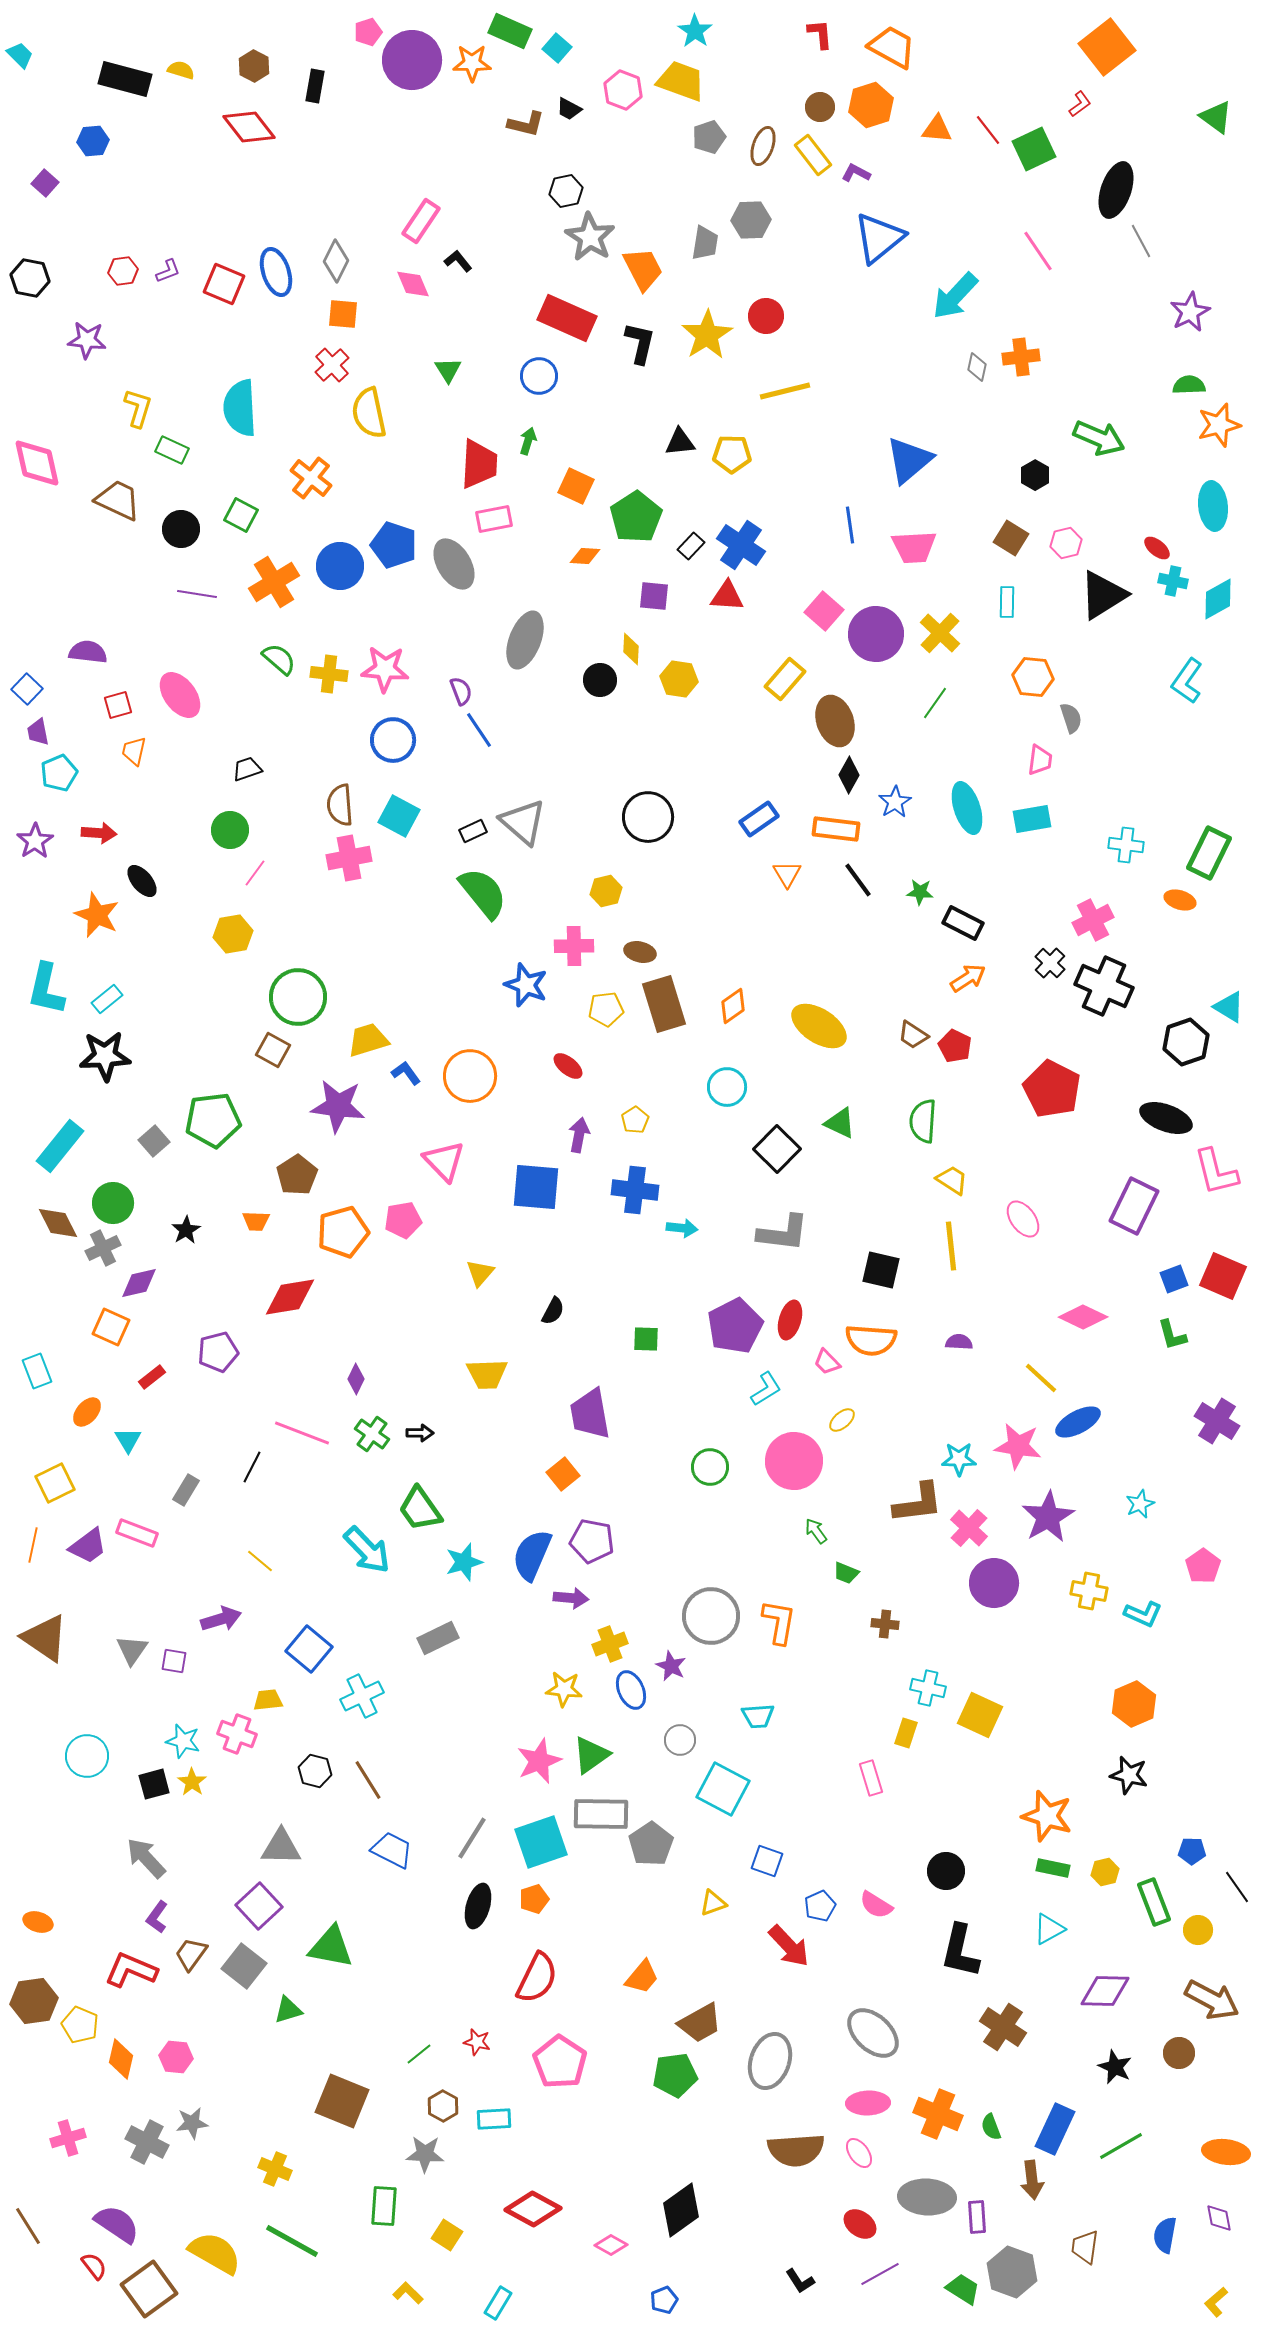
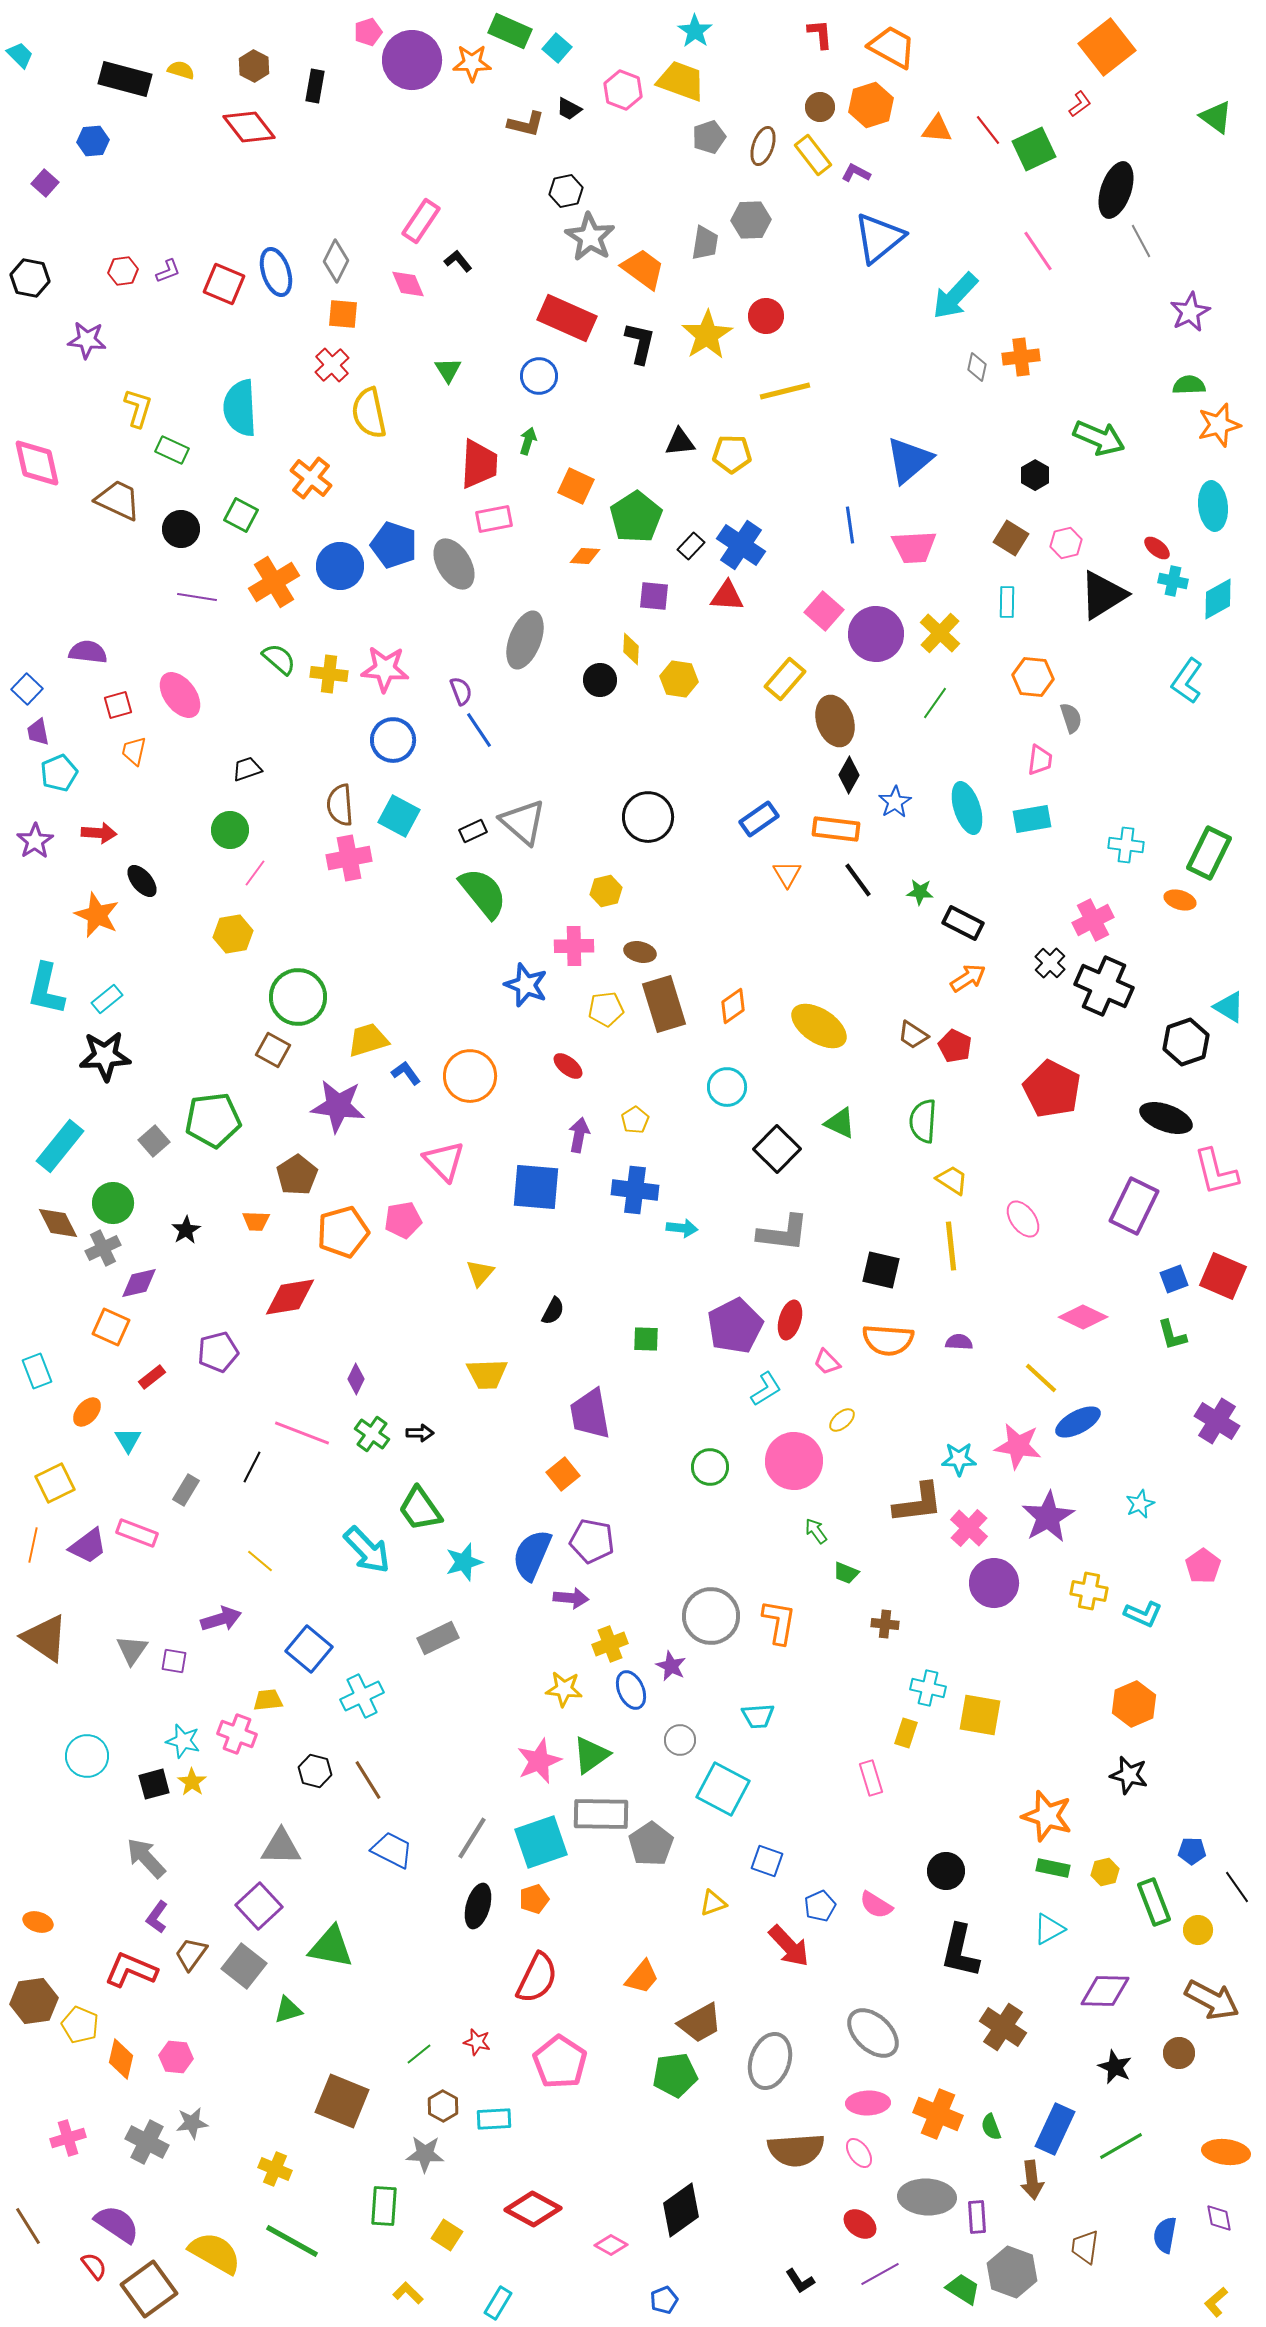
orange trapezoid at (643, 269): rotated 27 degrees counterclockwise
pink diamond at (413, 284): moved 5 px left
purple line at (197, 594): moved 3 px down
orange semicircle at (871, 1340): moved 17 px right
yellow square at (980, 1715): rotated 15 degrees counterclockwise
